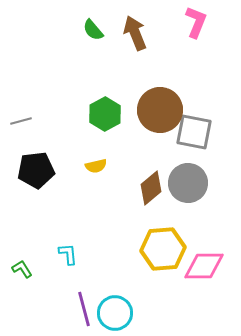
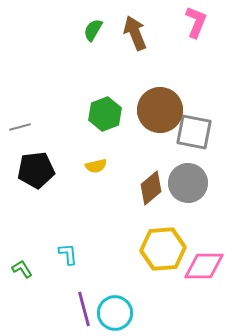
green semicircle: rotated 70 degrees clockwise
green hexagon: rotated 8 degrees clockwise
gray line: moved 1 px left, 6 px down
